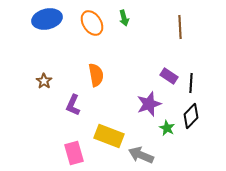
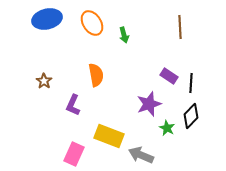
green arrow: moved 17 px down
pink rectangle: moved 1 px down; rotated 40 degrees clockwise
